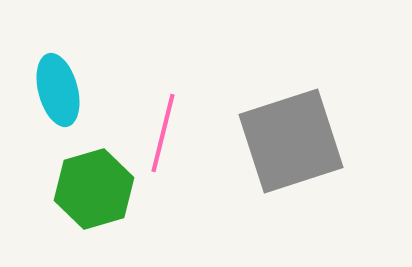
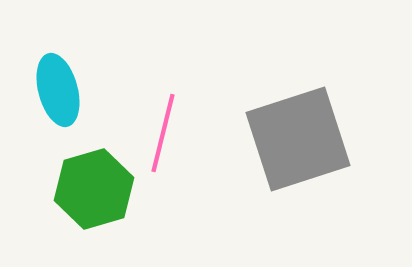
gray square: moved 7 px right, 2 px up
